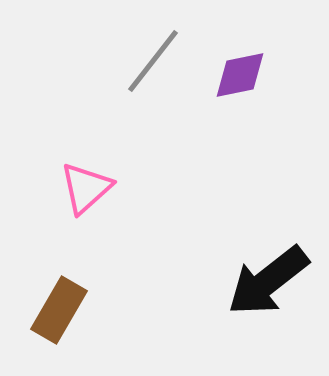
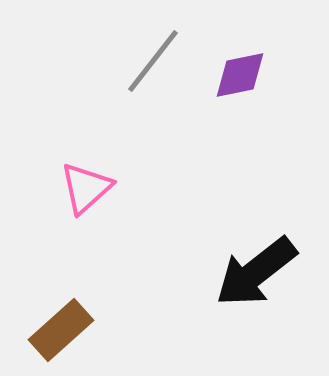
black arrow: moved 12 px left, 9 px up
brown rectangle: moved 2 px right, 20 px down; rotated 18 degrees clockwise
